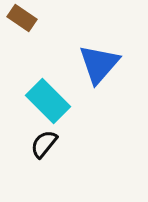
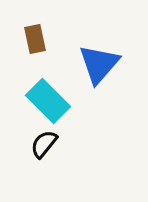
brown rectangle: moved 13 px right, 21 px down; rotated 44 degrees clockwise
